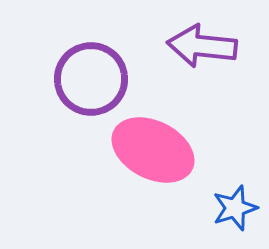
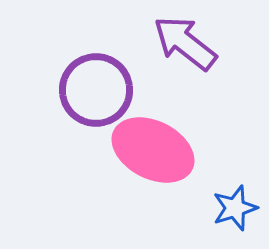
purple arrow: moved 17 px left, 3 px up; rotated 32 degrees clockwise
purple circle: moved 5 px right, 11 px down
